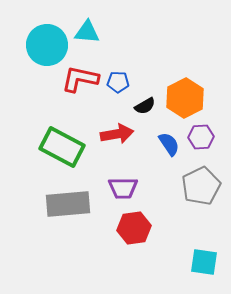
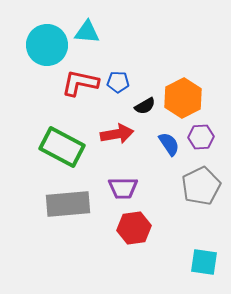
red L-shape: moved 4 px down
orange hexagon: moved 2 px left
